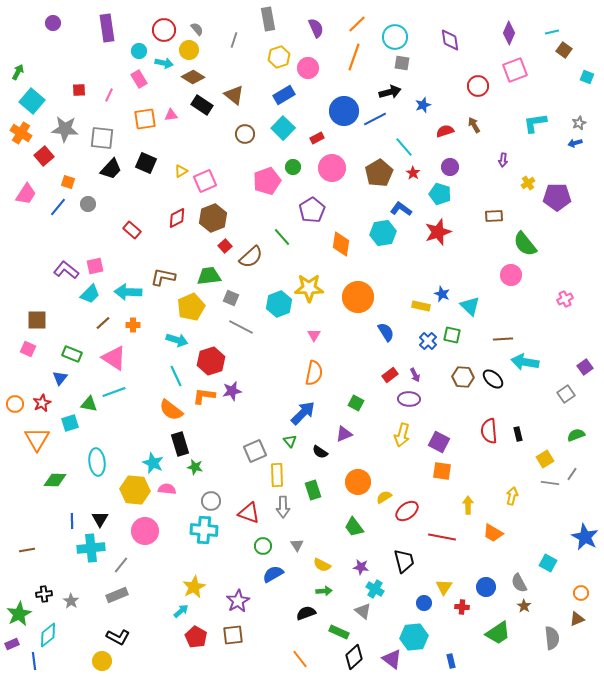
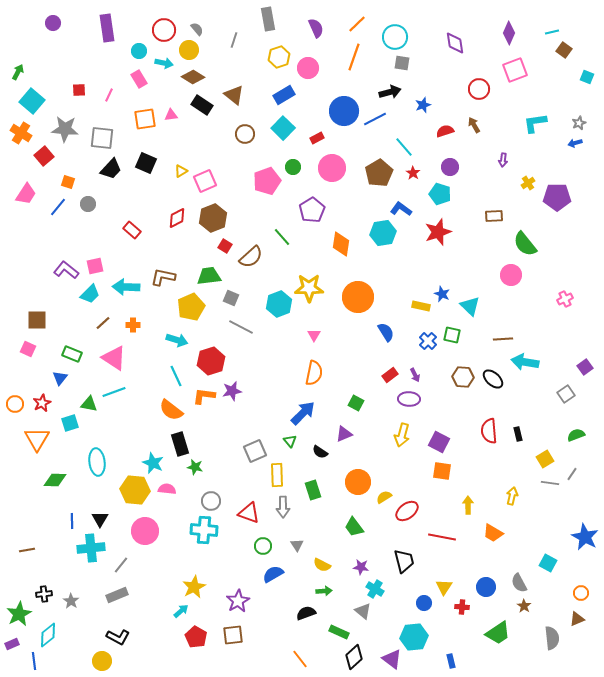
purple diamond at (450, 40): moved 5 px right, 3 px down
red circle at (478, 86): moved 1 px right, 3 px down
red square at (225, 246): rotated 16 degrees counterclockwise
cyan arrow at (128, 292): moved 2 px left, 5 px up
